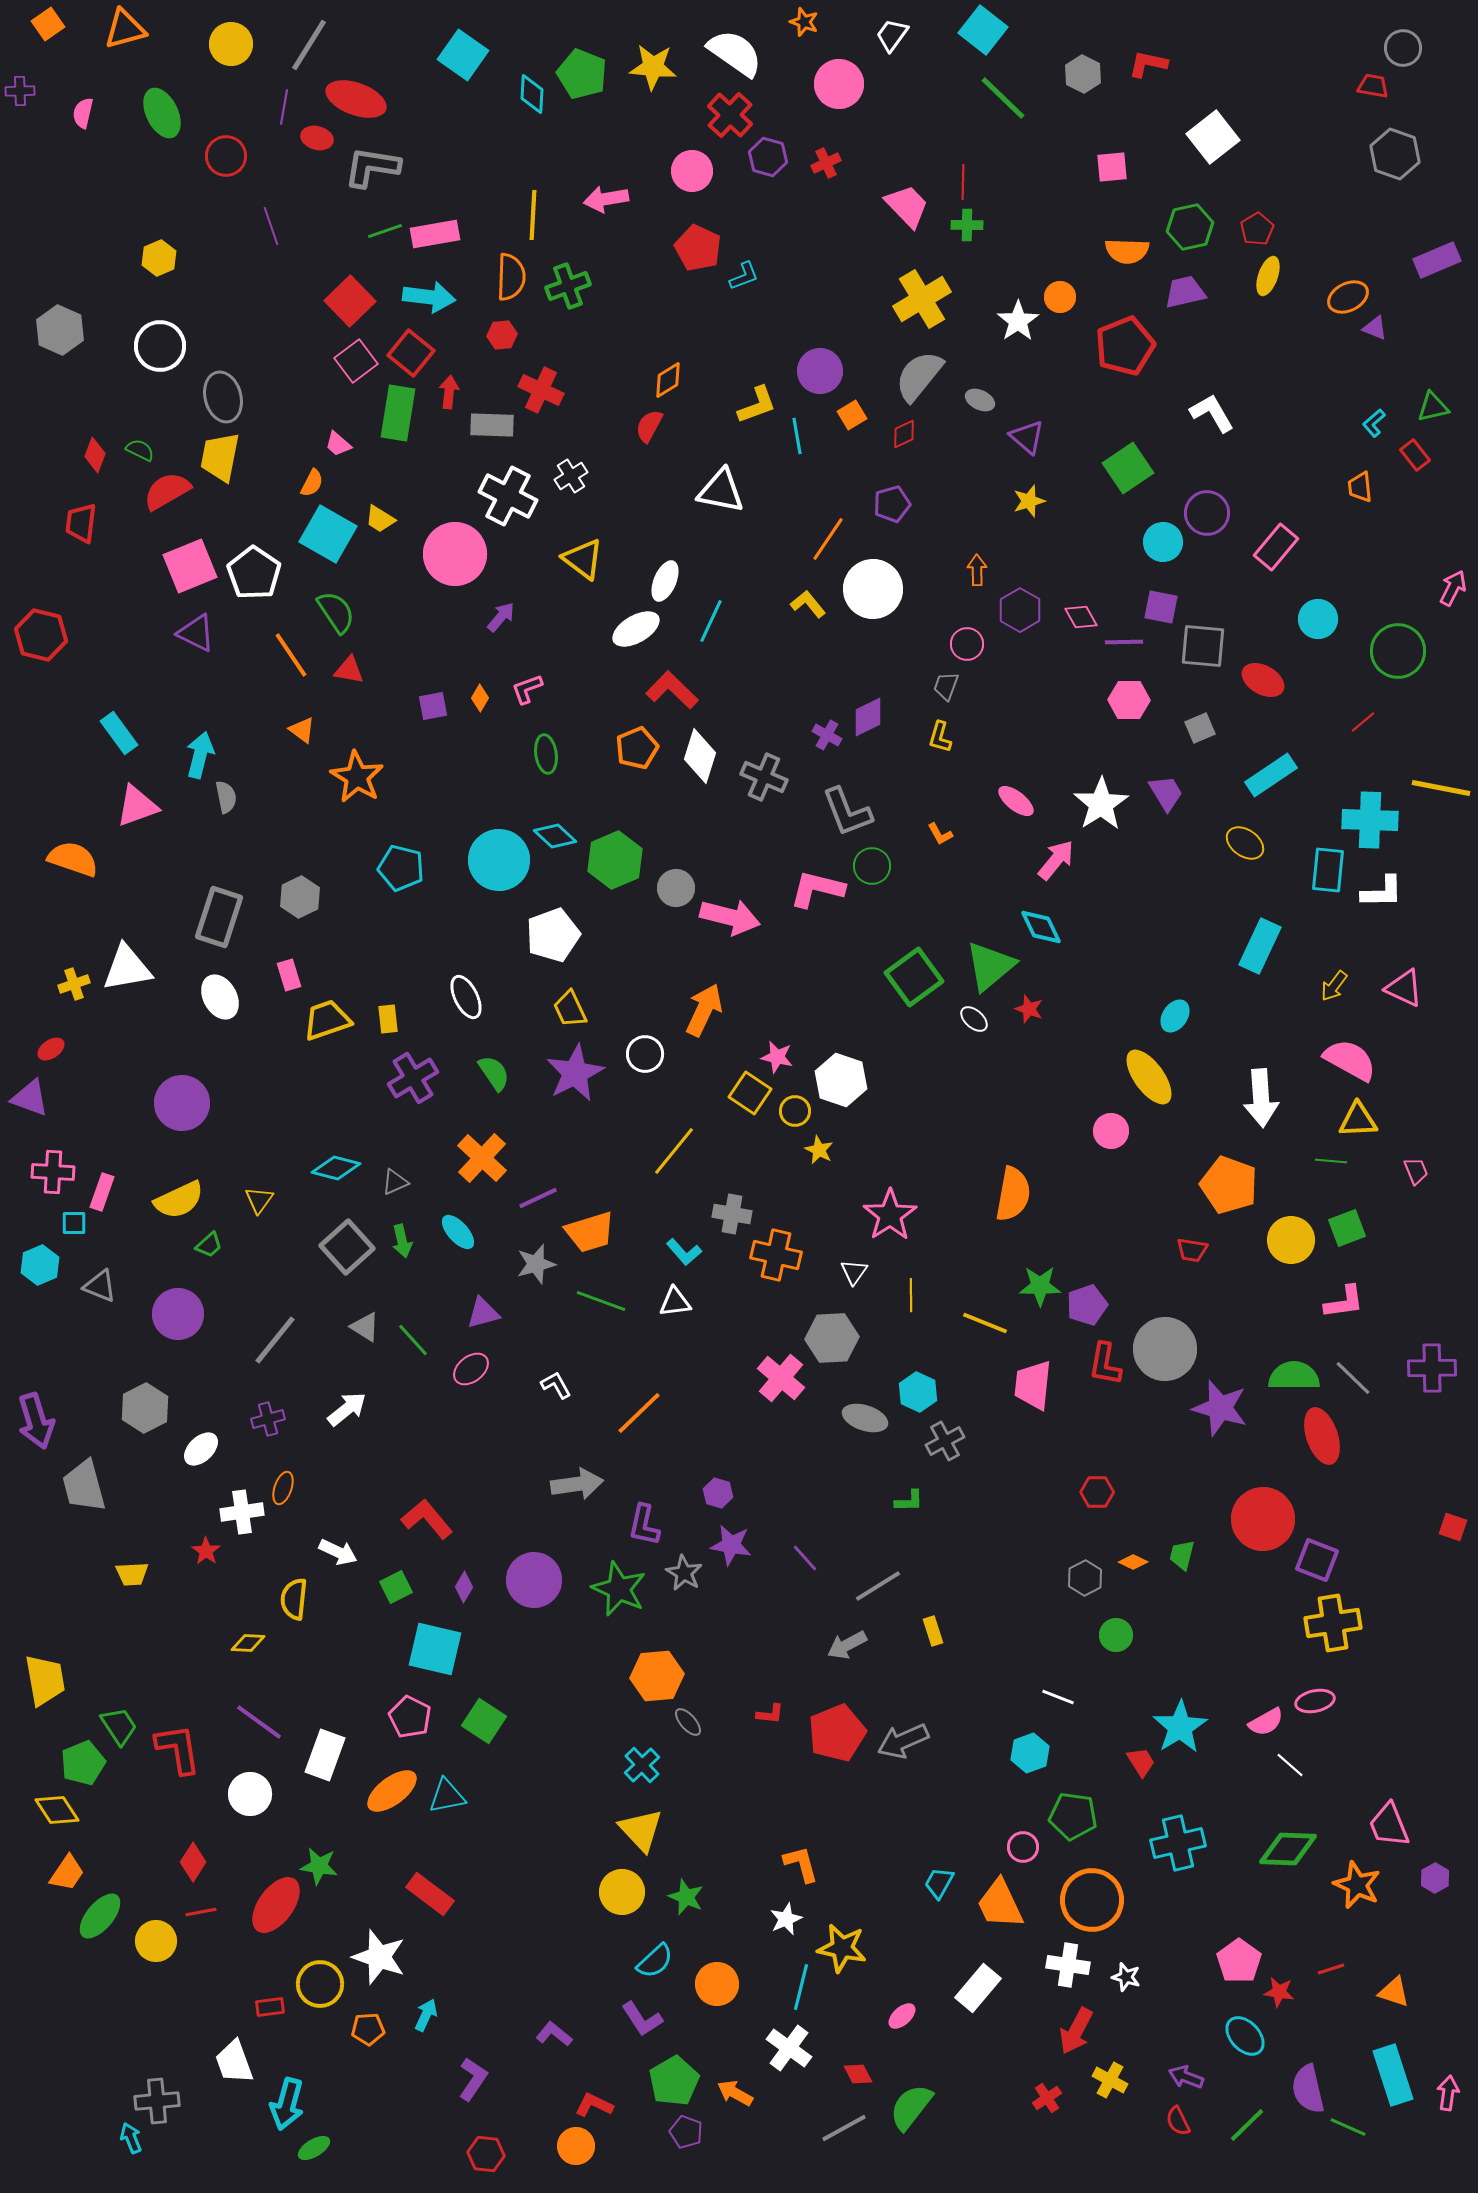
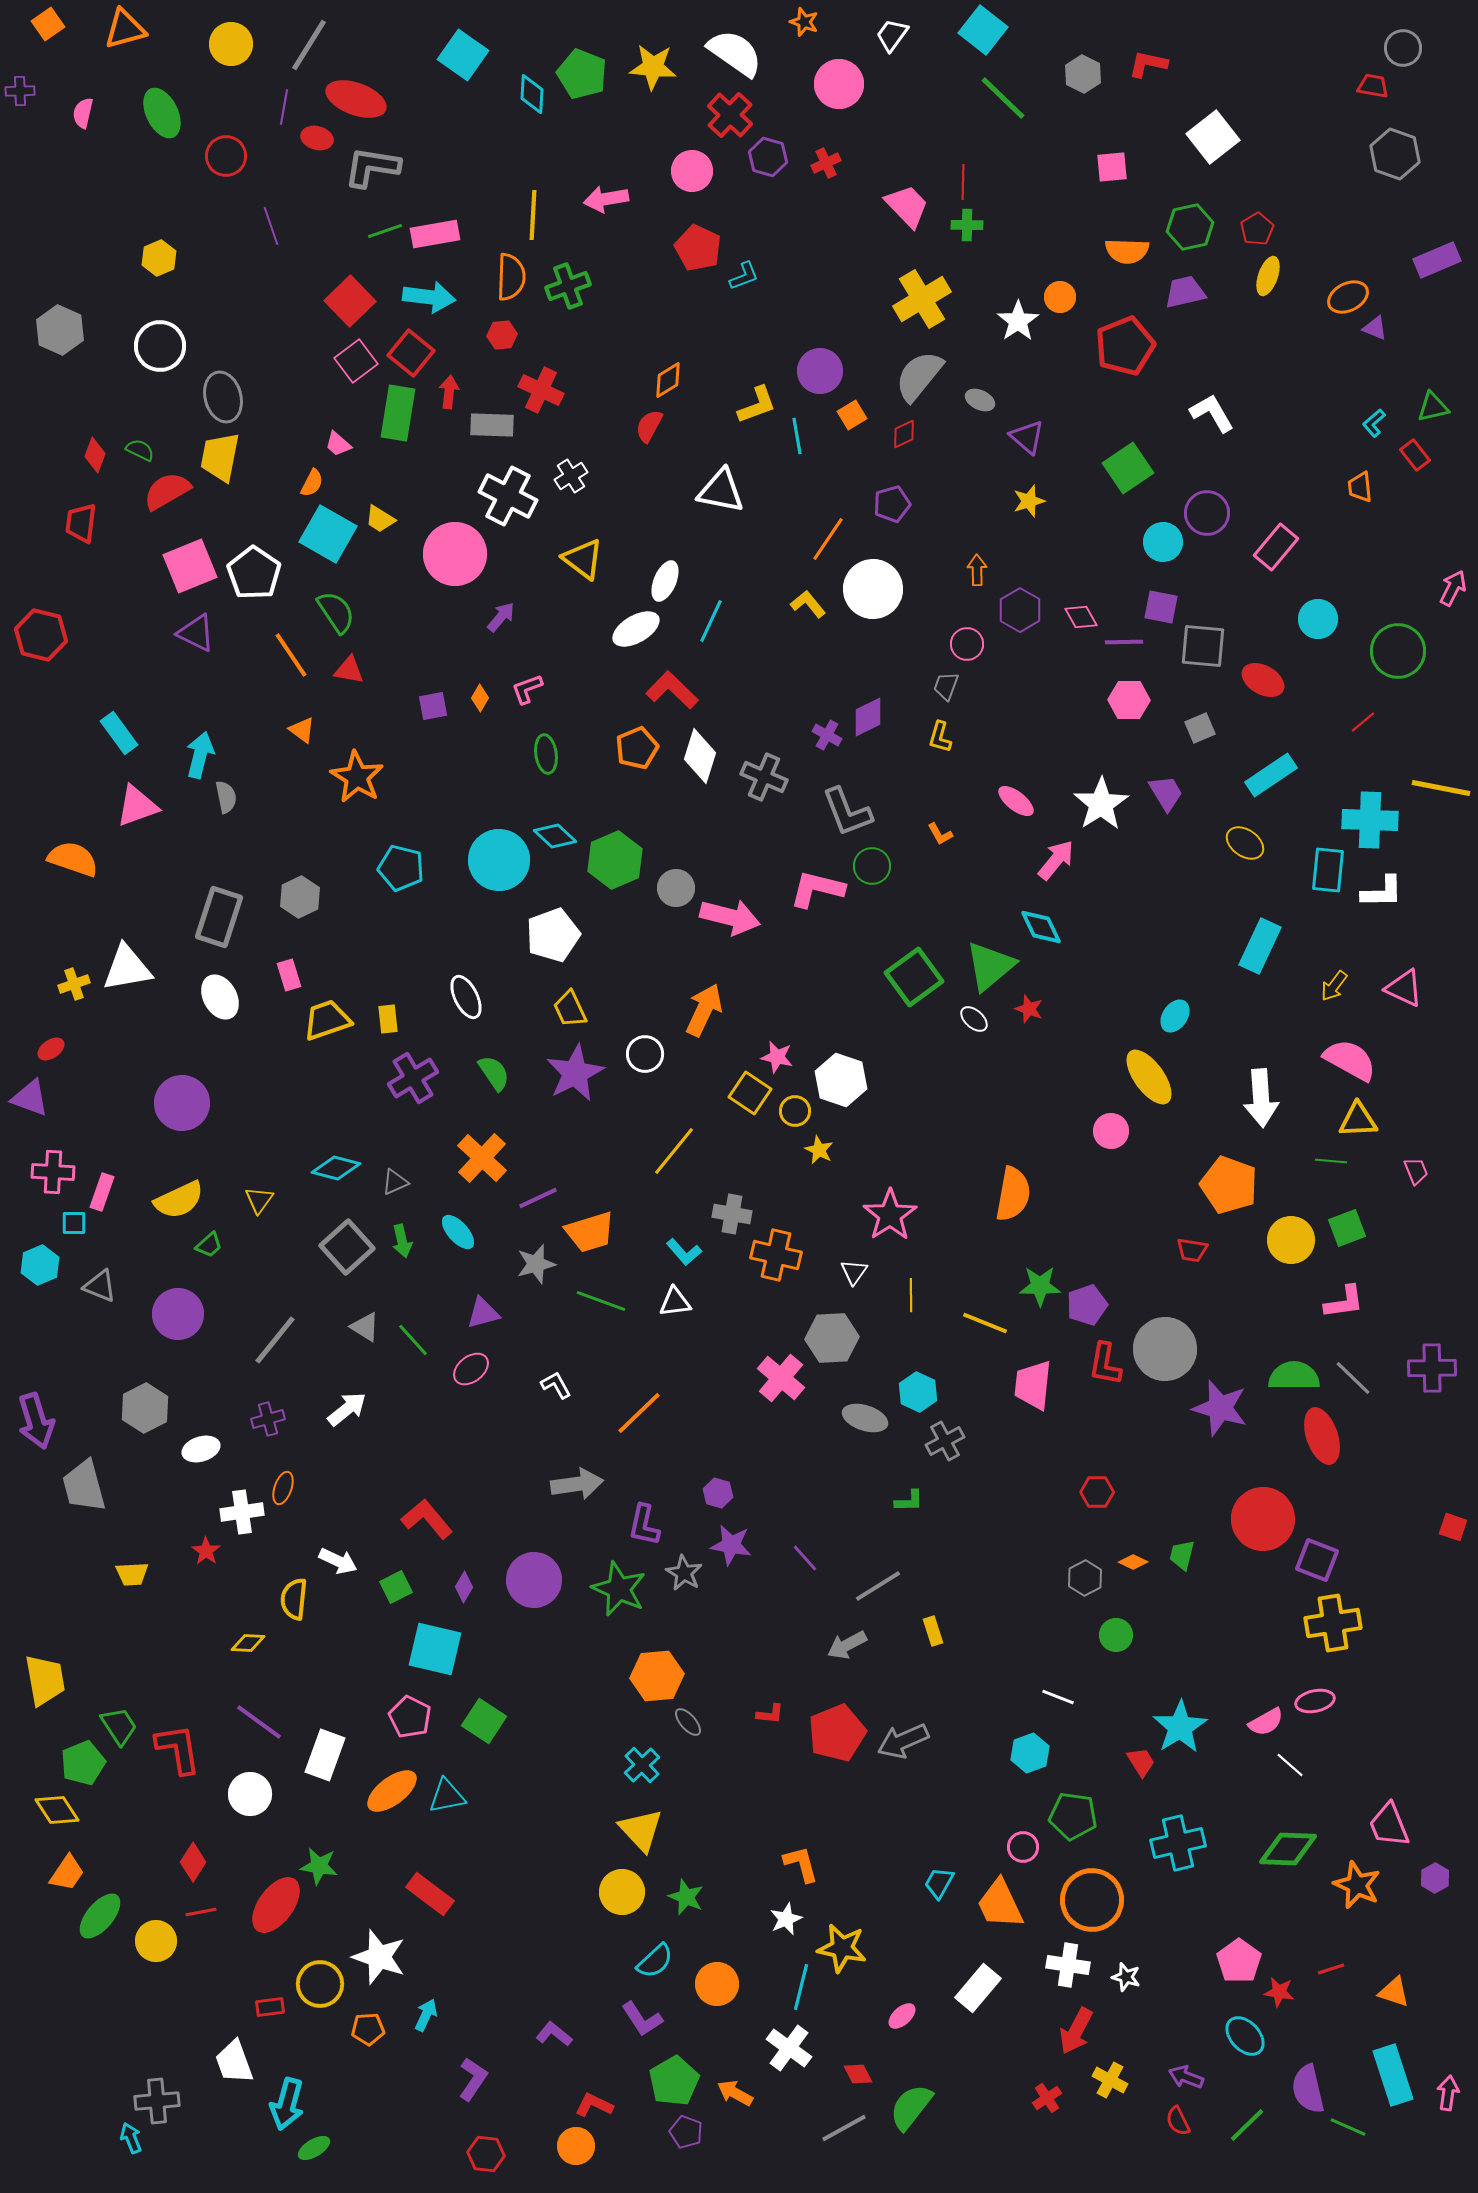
white ellipse at (201, 1449): rotated 27 degrees clockwise
white arrow at (338, 1552): moved 9 px down
